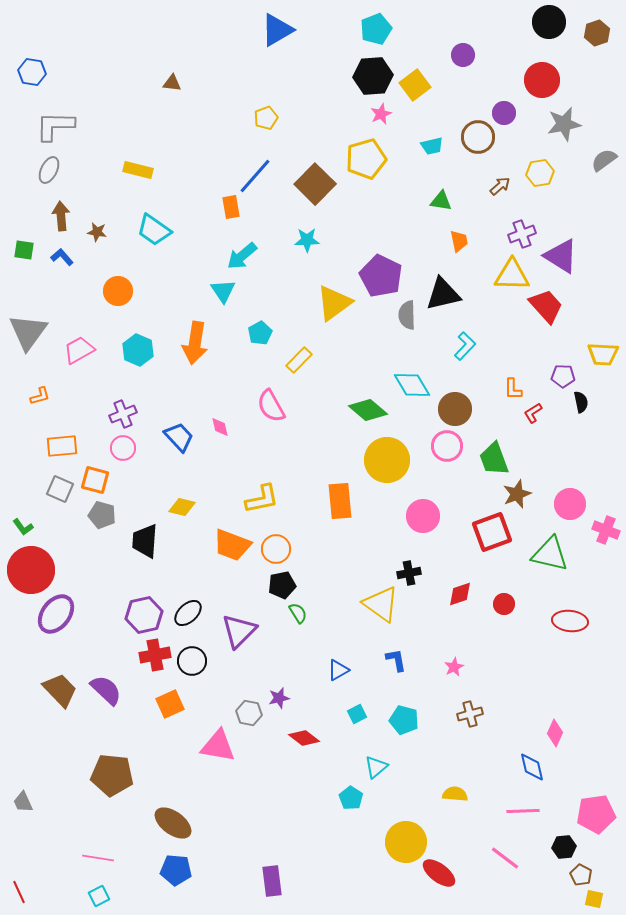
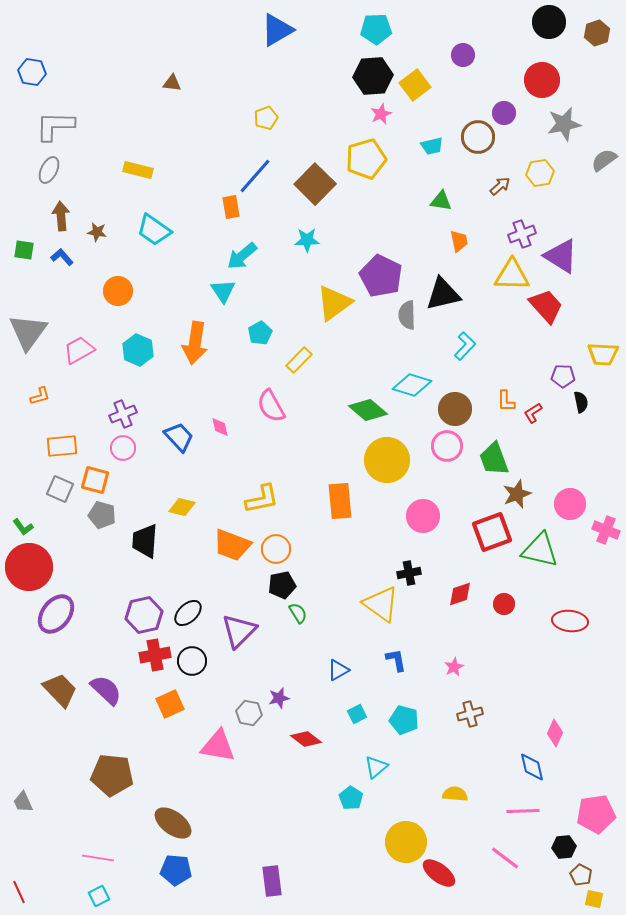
cyan pentagon at (376, 29): rotated 20 degrees clockwise
cyan diamond at (412, 385): rotated 42 degrees counterclockwise
orange L-shape at (513, 389): moved 7 px left, 12 px down
green triangle at (550, 554): moved 10 px left, 4 px up
red circle at (31, 570): moved 2 px left, 3 px up
red diamond at (304, 738): moved 2 px right, 1 px down
